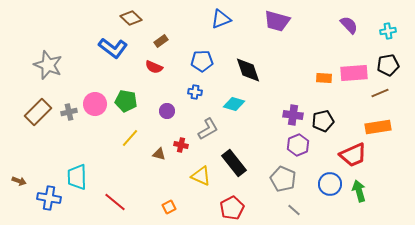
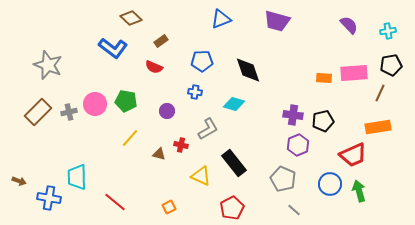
black pentagon at (388, 65): moved 3 px right
brown line at (380, 93): rotated 42 degrees counterclockwise
